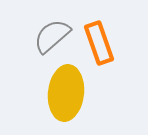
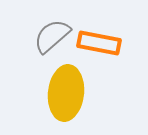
orange rectangle: rotated 60 degrees counterclockwise
